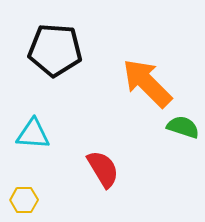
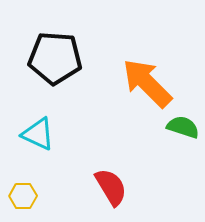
black pentagon: moved 8 px down
cyan triangle: moved 5 px right; rotated 21 degrees clockwise
red semicircle: moved 8 px right, 18 px down
yellow hexagon: moved 1 px left, 4 px up
